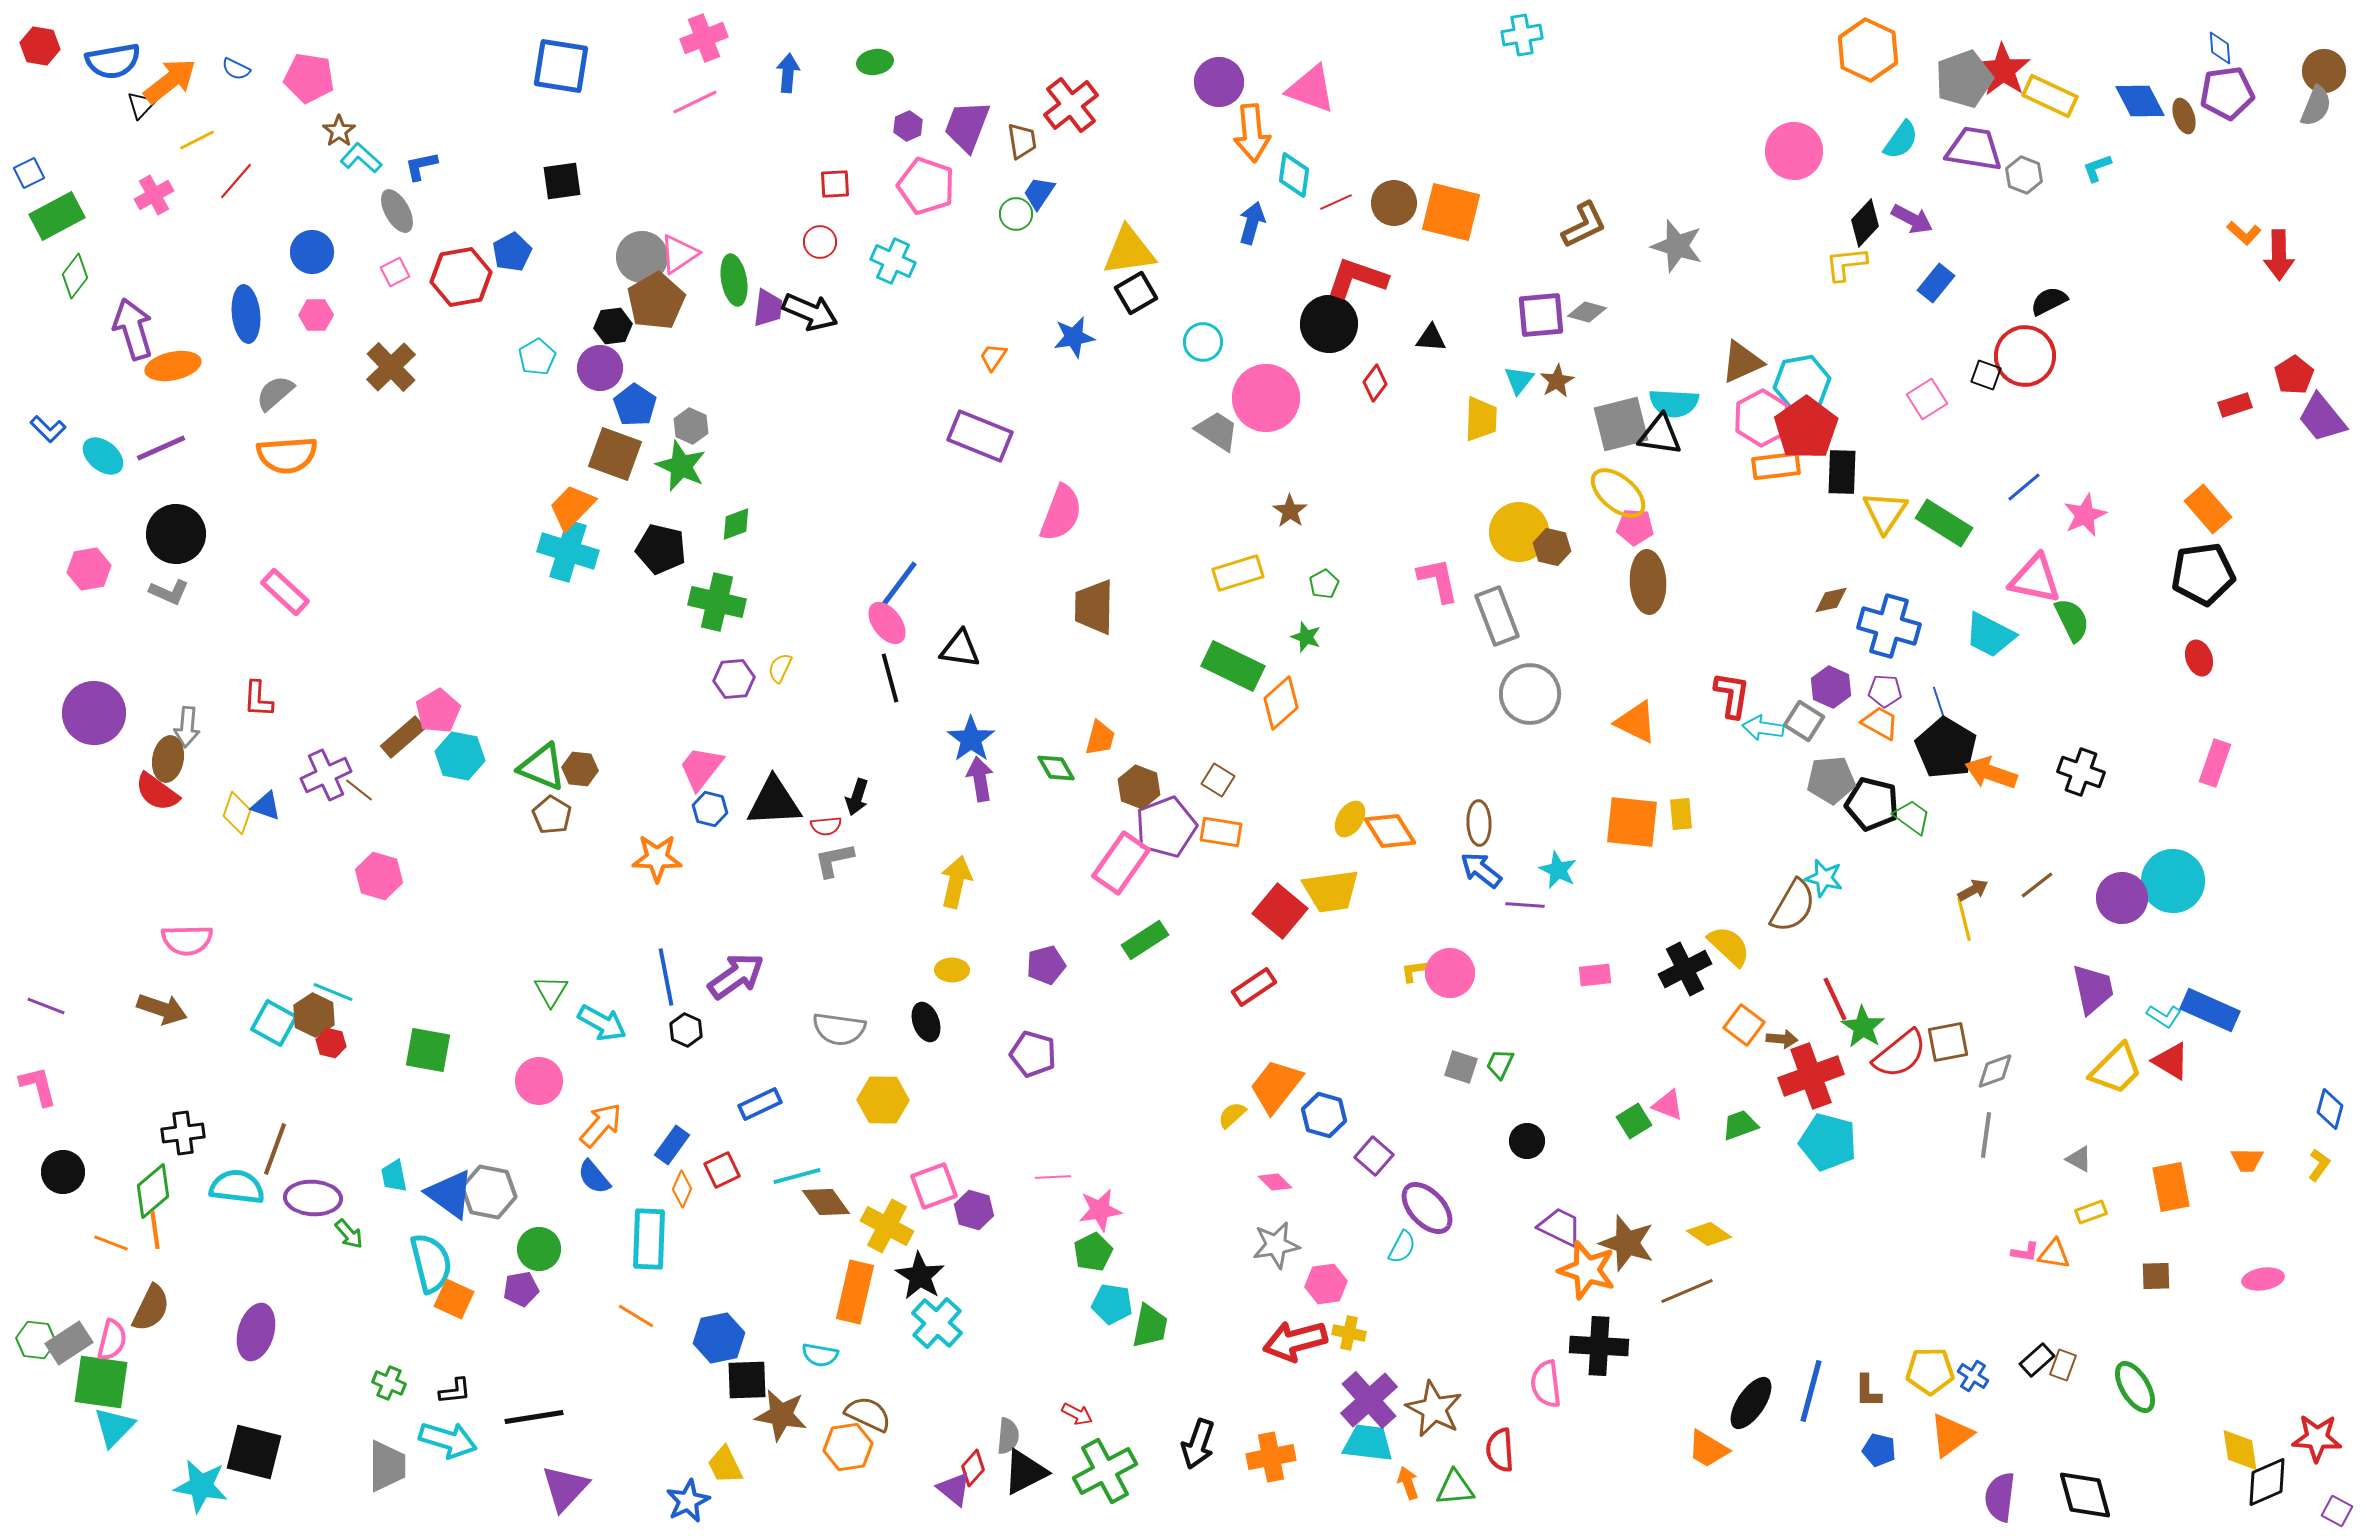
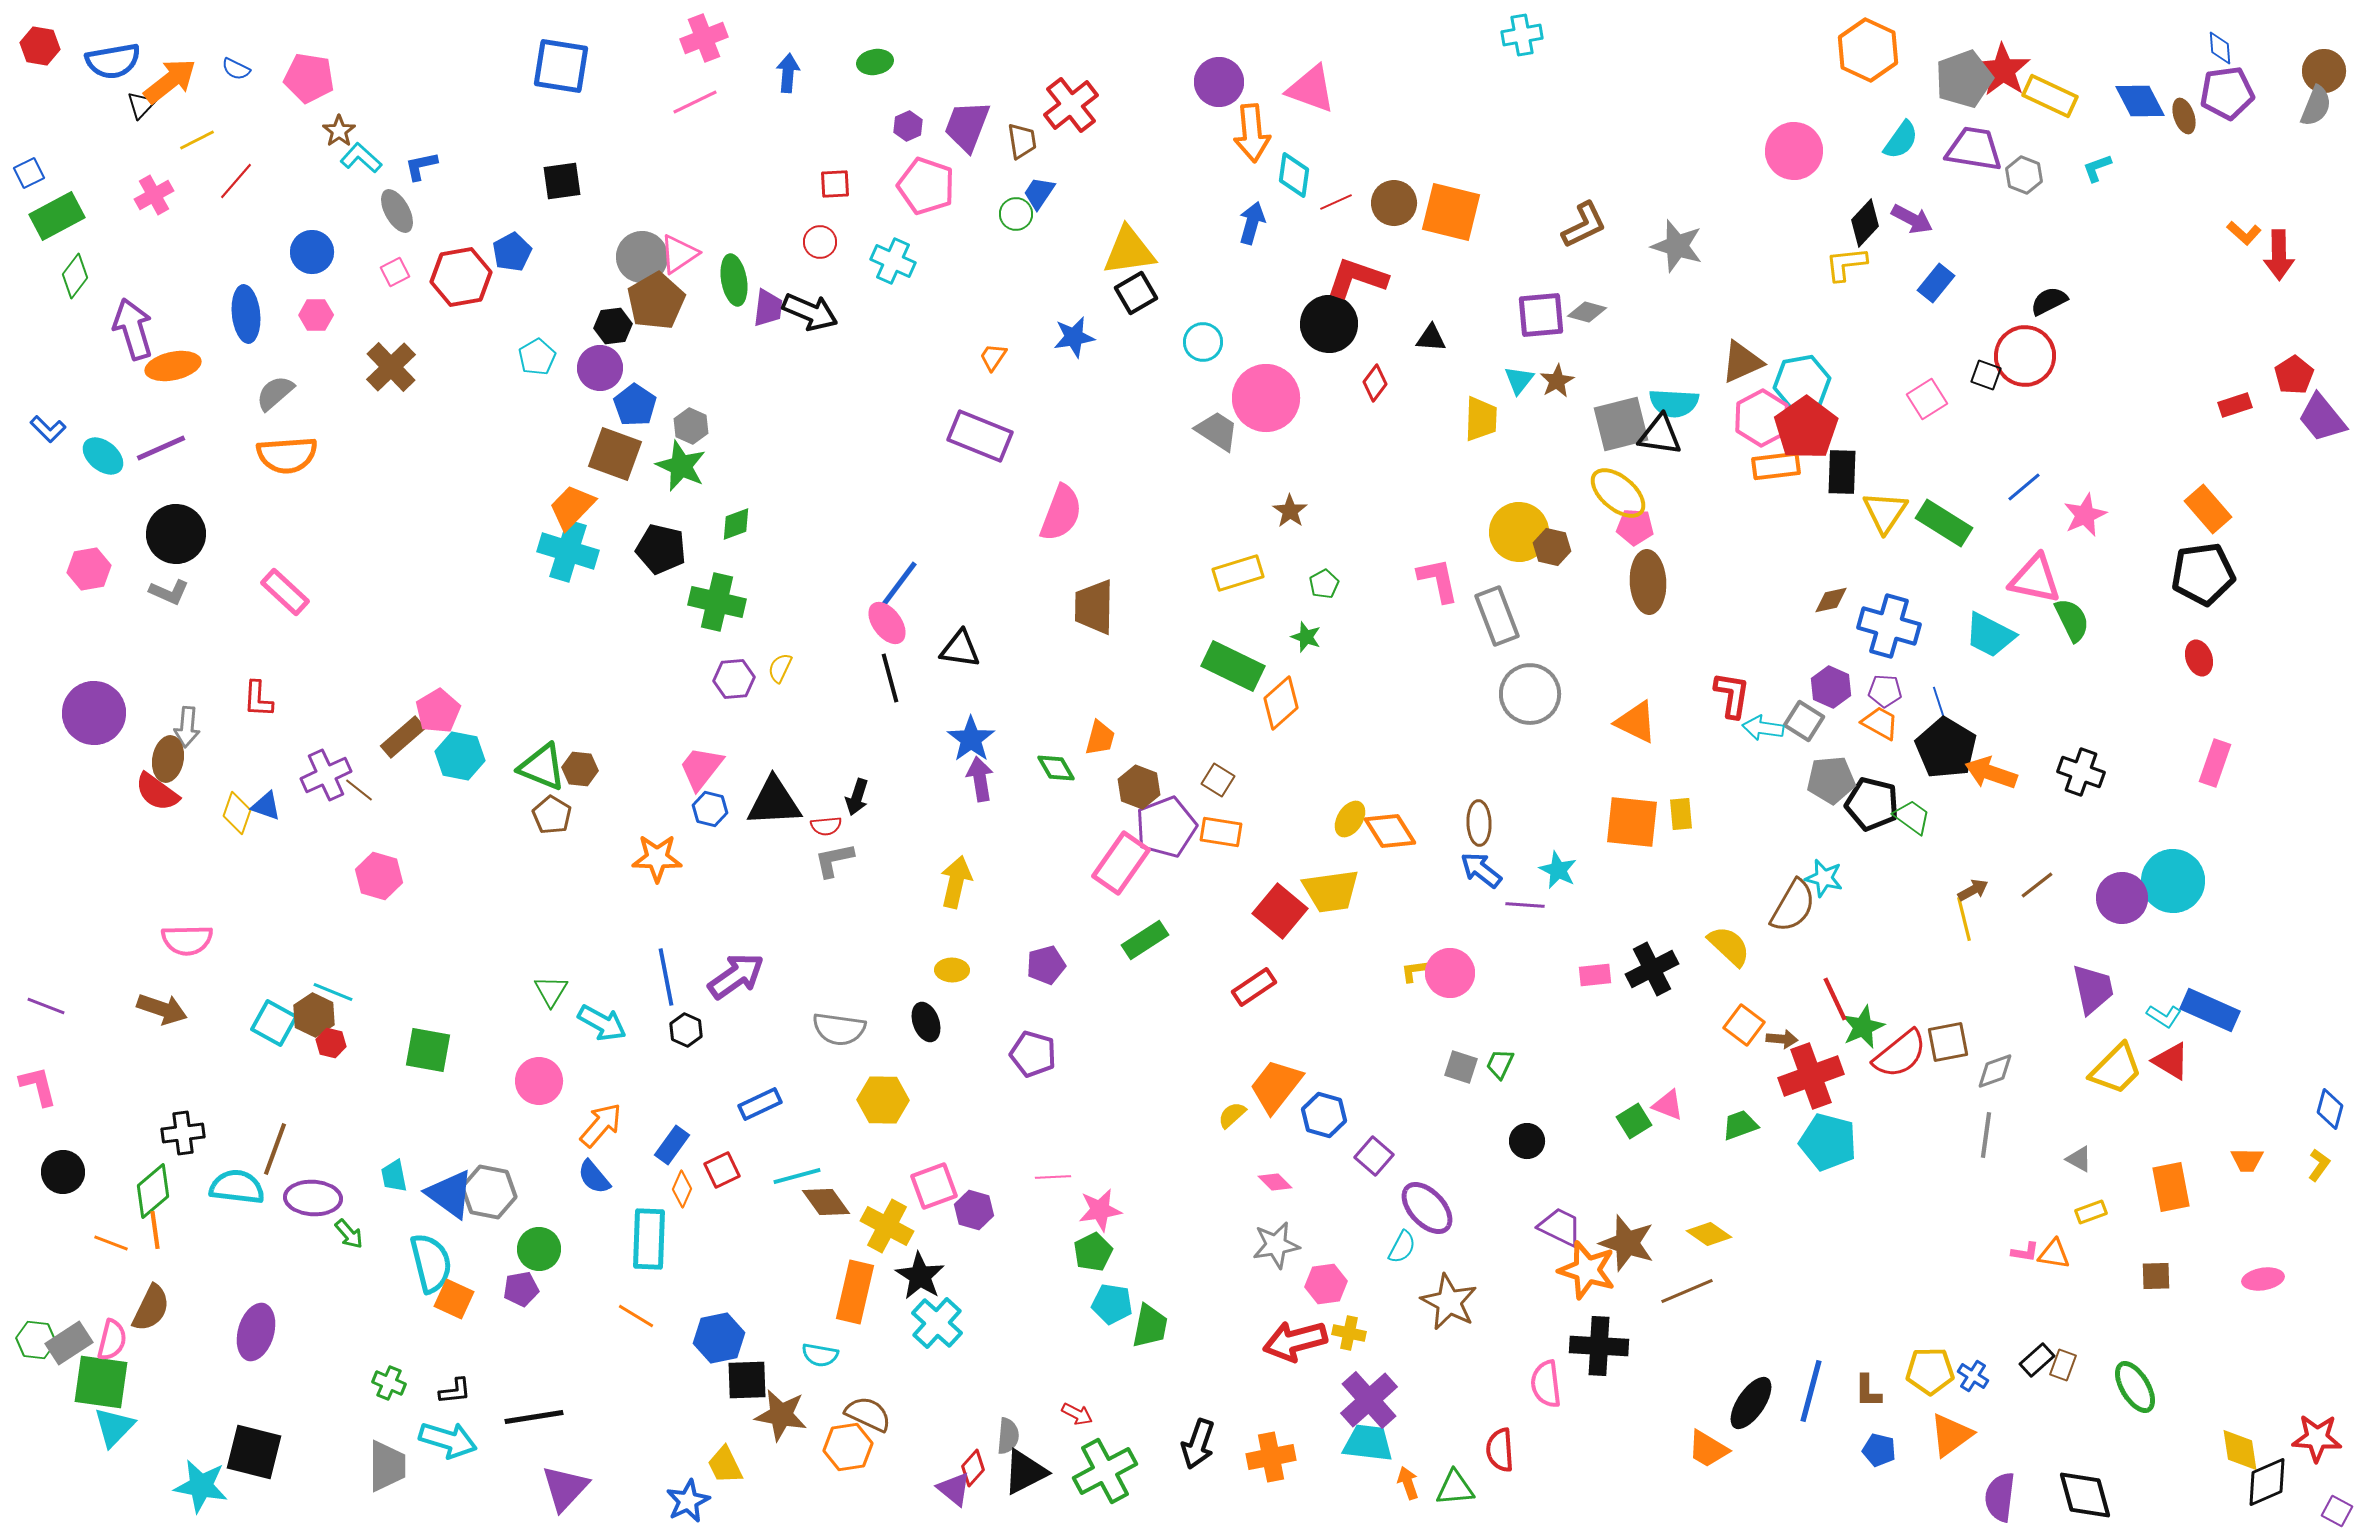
black cross at (1685, 969): moved 33 px left
green star at (1863, 1027): rotated 15 degrees clockwise
brown star at (1434, 1409): moved 15 px right, 107 px up
